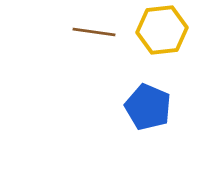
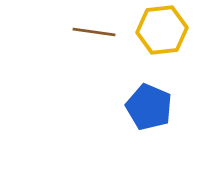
blue pentagon: moved 1 px right
